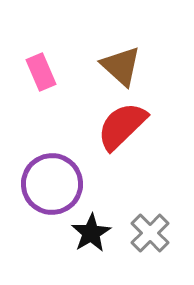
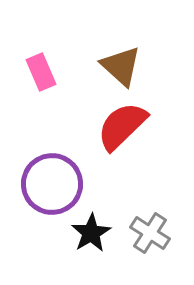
gray cross: rotated 12 degrees counterclockwise
